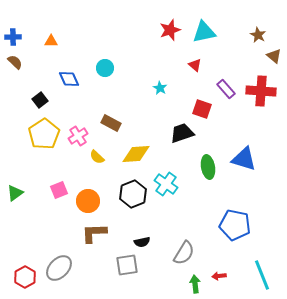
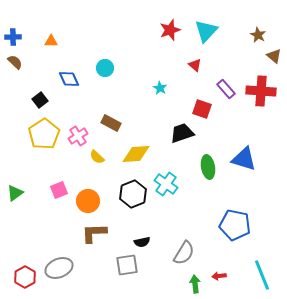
cyan triangle: moved 2 px right, 1 px up; rotated 35 degrees counterclockwise
gray ellipse: rotated 24 degrees clockwise
